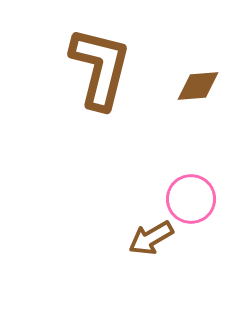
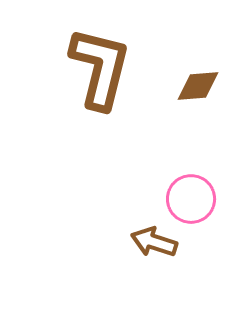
brown arrow: moved 3 px right, 4 px down; rotated 48 degrees clockwise
